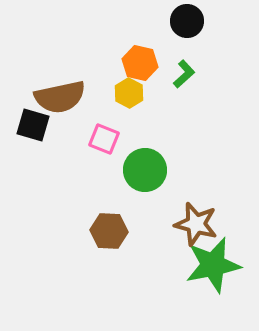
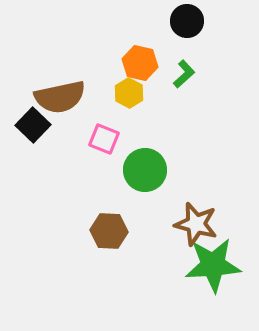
black square: rotated 28 degrees clockwise
green star: rotated 8 degrees clockwise
